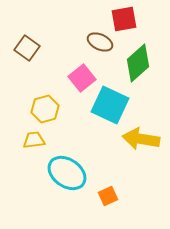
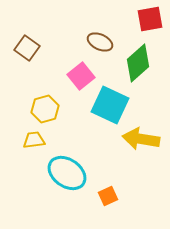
red square: moved 26 px right
pink square: moved 1 px left, 2 px up
